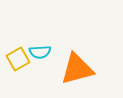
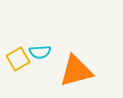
orange triangle: moved 1 px left, 2 px down
